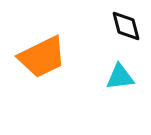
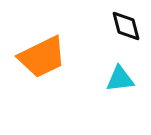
cyan triangle: moved 2 px down
